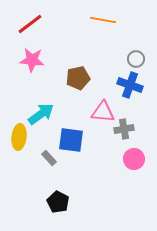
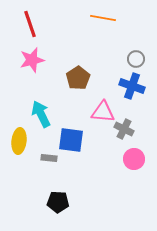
orange line: moved 2 px up
red line: rotated 72 degrees counterclockwise
pink star: rotated 20 degrees counterclockwise
brown pentagon: rotated 20 degrees counterclockwise
blue cross: moved 2 px right, 1 px down
cyan arrow: rotated 80 degrees counterclockwise
gray cross: rotated 36 degrees clockwise
yellow ellipse: moved 4 px down
gray rectangle: rotated 42 degrees counterclockwise
black pentagon: rotated 25 degrees counterclockwise
